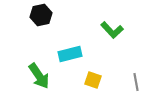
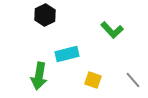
black hexagon: moved 4 px right; rotated 15 degrees counterclockwise
cyan rectangle: moved 3 px left
green arrow: rotated 44 degrees clockwise
gray line: moved 3 px left, 2 px up; rotated 30 degrees counterclockwise
